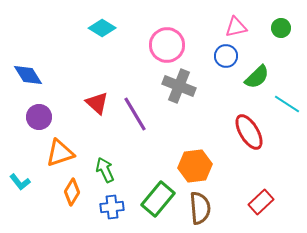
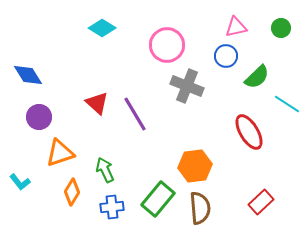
gray cross: moved 8 px right
